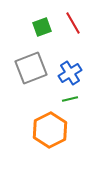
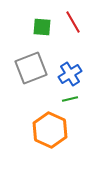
red line: moved 1 px up
green square: rotated 24 degrees clockwise
blue cross: moved 1 px down
orange hexagon: rotated 8 degrees counterclockwise
